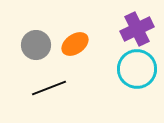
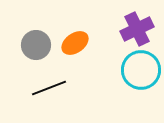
orange ellipse: moved 1 px up
cyan circle: moved 4 px right, 1 px down
